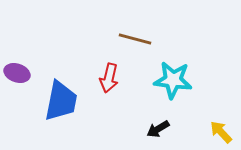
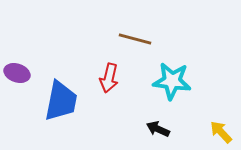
cyan star: moved 1 px left, 1 px down
black arrow: rotated 55 degrees clockwise
